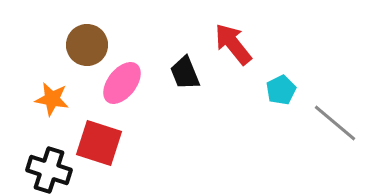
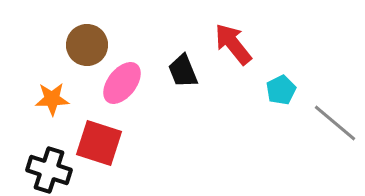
black trapezoid: moved 2 px left, 2 px up
orange star: rotated 12 degrees counterclockwise
